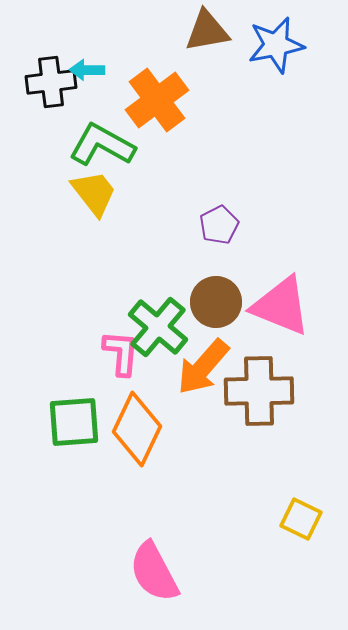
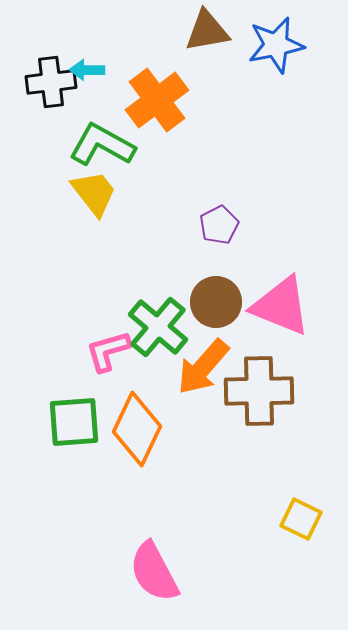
pink L-shape: moved 13 px left, 2 px up; rotated 111 degrees counterclockwise
